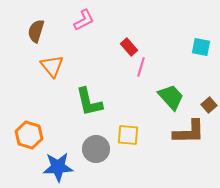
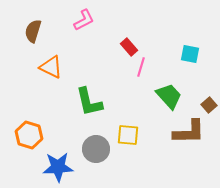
brown semicircle: moved 3 px left
cyan square: moved 11 px left, 7 px down
orange triangle: moved 1 px left, 1 px down; rotated 25 degrees counterclockwise
green trapezoid: moved 2 px left, 1 px up
